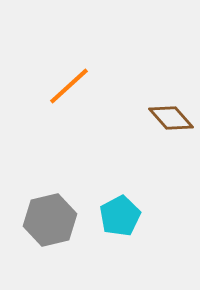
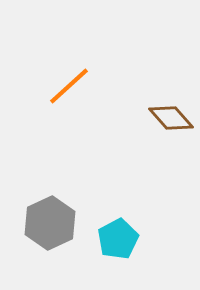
cyan pentagon: moved 2 px left, 23 px down
gray hexagon: moved 3 px down; rotated 12 degrees counterclockwise
